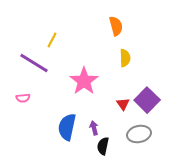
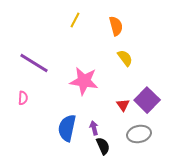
yellow line: moved 23 px right, 20 px up
yellow semicircle: rotated 36 degrees counterclockwise
pink star: rotated 28 degrees counterclockwise
pink semicircle: rotated 80 degrees counterclockwise
red triangle: moved 1 px down
blue semicircle: moved 1 px down
black semicircle: rotated 144 degrees clockwise
